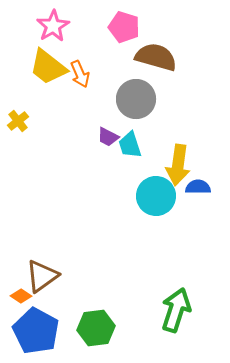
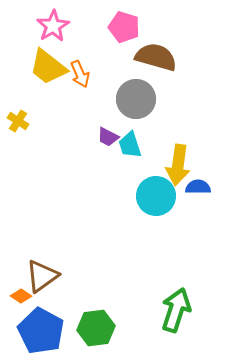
yellow cross: rotated 20 degrees counterclockwise
blue pentagon: moved 5 px right
